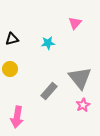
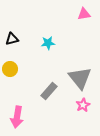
pink triangle: moved 9 px right, 9 px up; rotated 40 degrees clockwise
